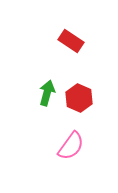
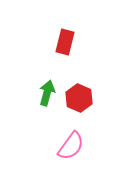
red rectangle: moved 6 px left, 1 px down; rotated 70 degrees clockwise
